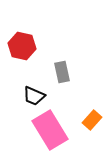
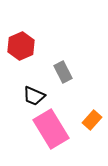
red hexagon: moved 1 px left; rotated 24 degrees clockwise
gray rectangle: moved 1 px right; rotated 15 degrees counterclockwise
pink rectangle: moved 1 px right, 1 px up
